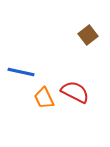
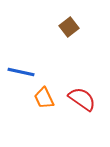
brown square: moved 19 px left, 8 px up
red semicircle: moved 7 px right, 7 px down; rotated 8 degrees clockwise
